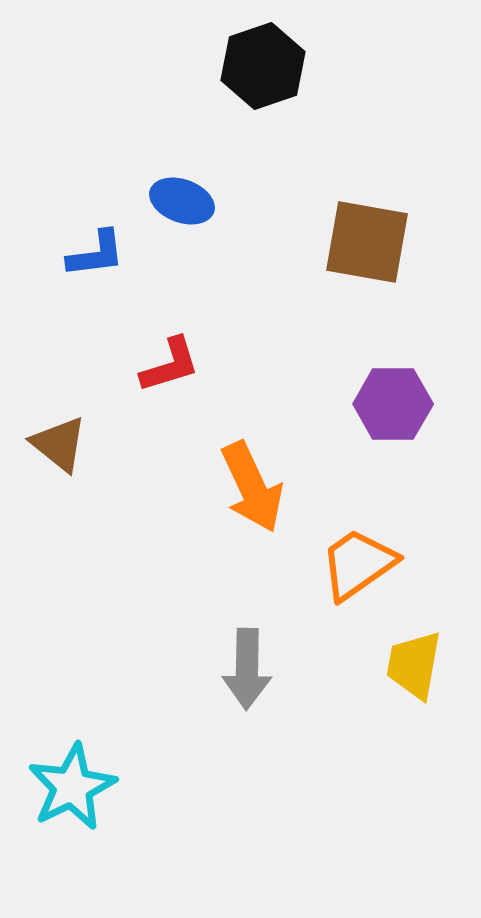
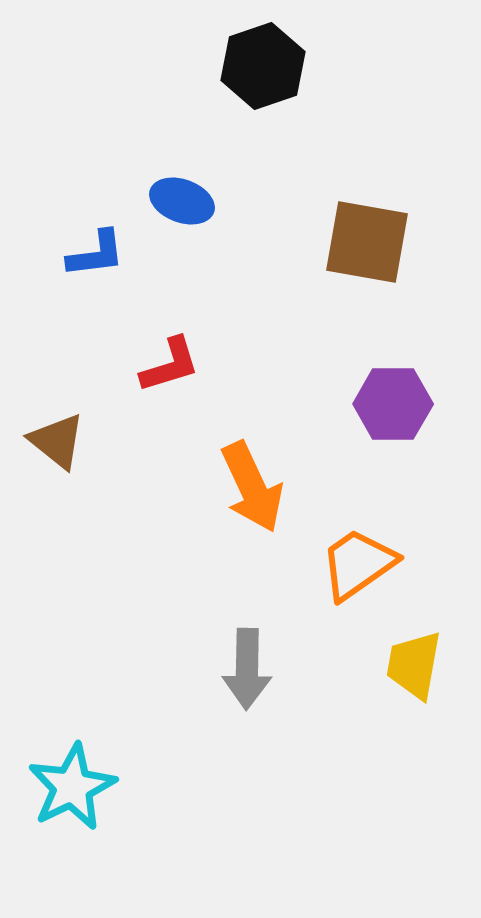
brown triangle: moved 2 px left, 3 px up
